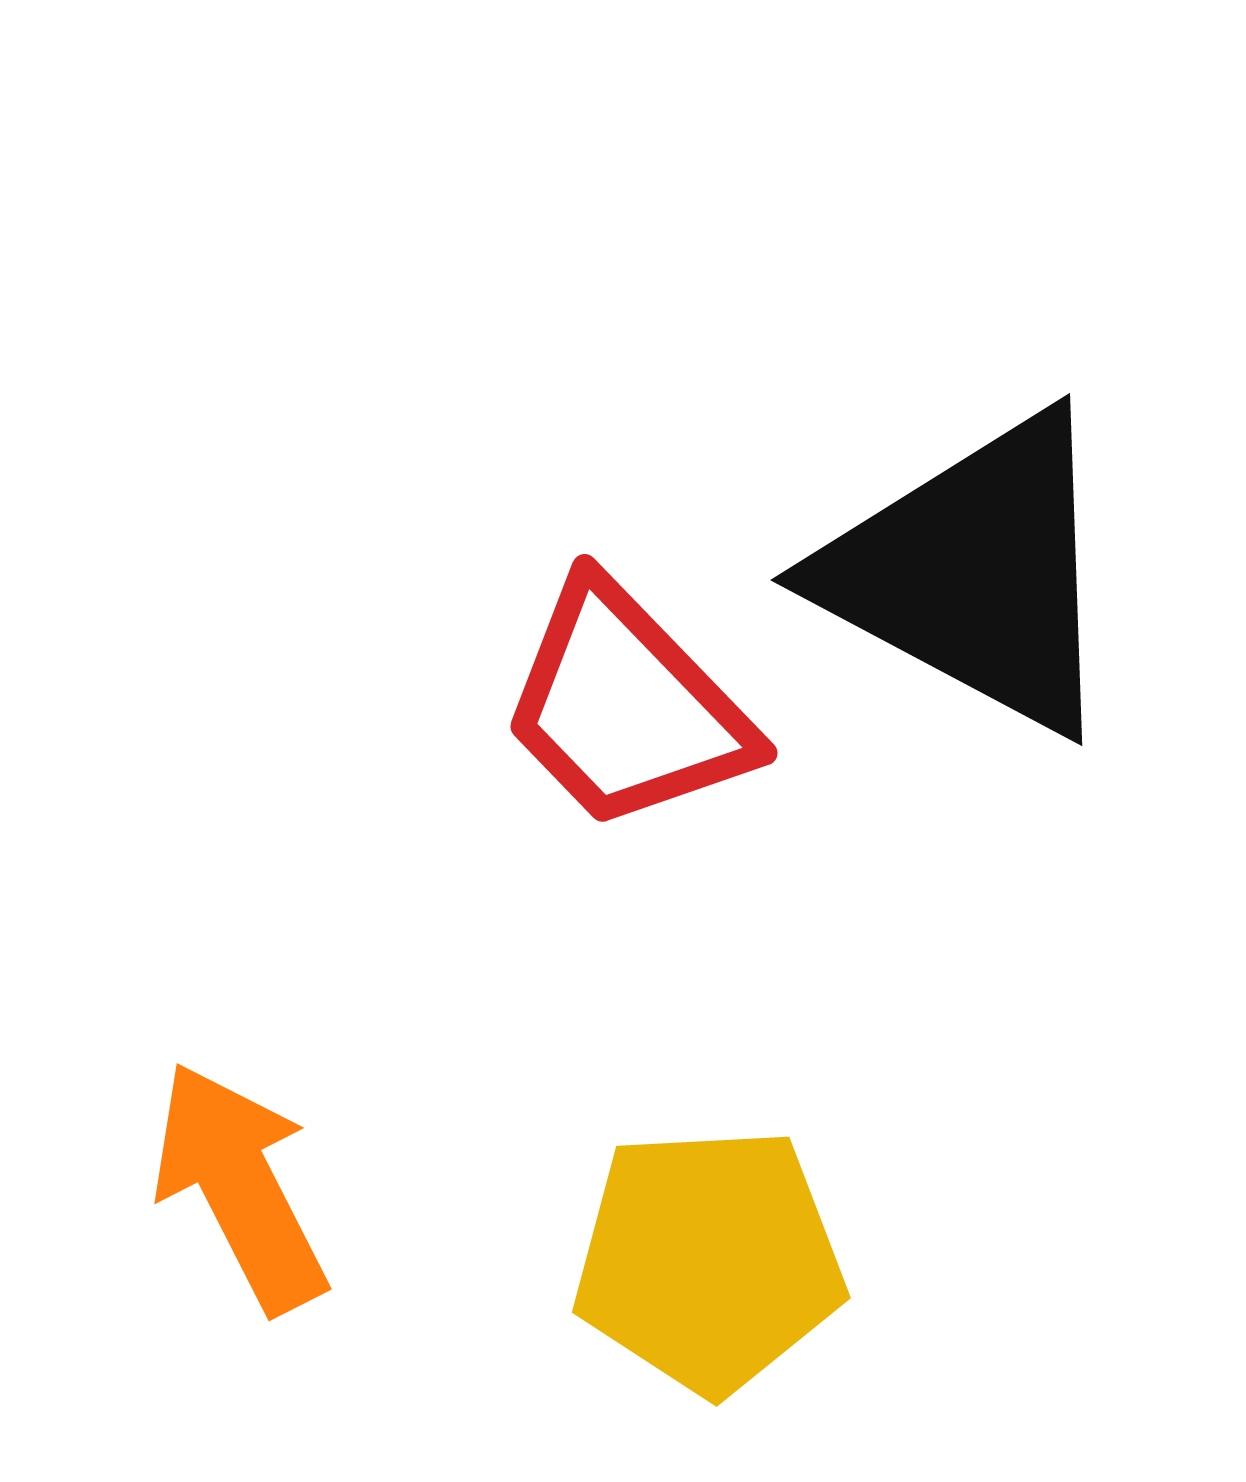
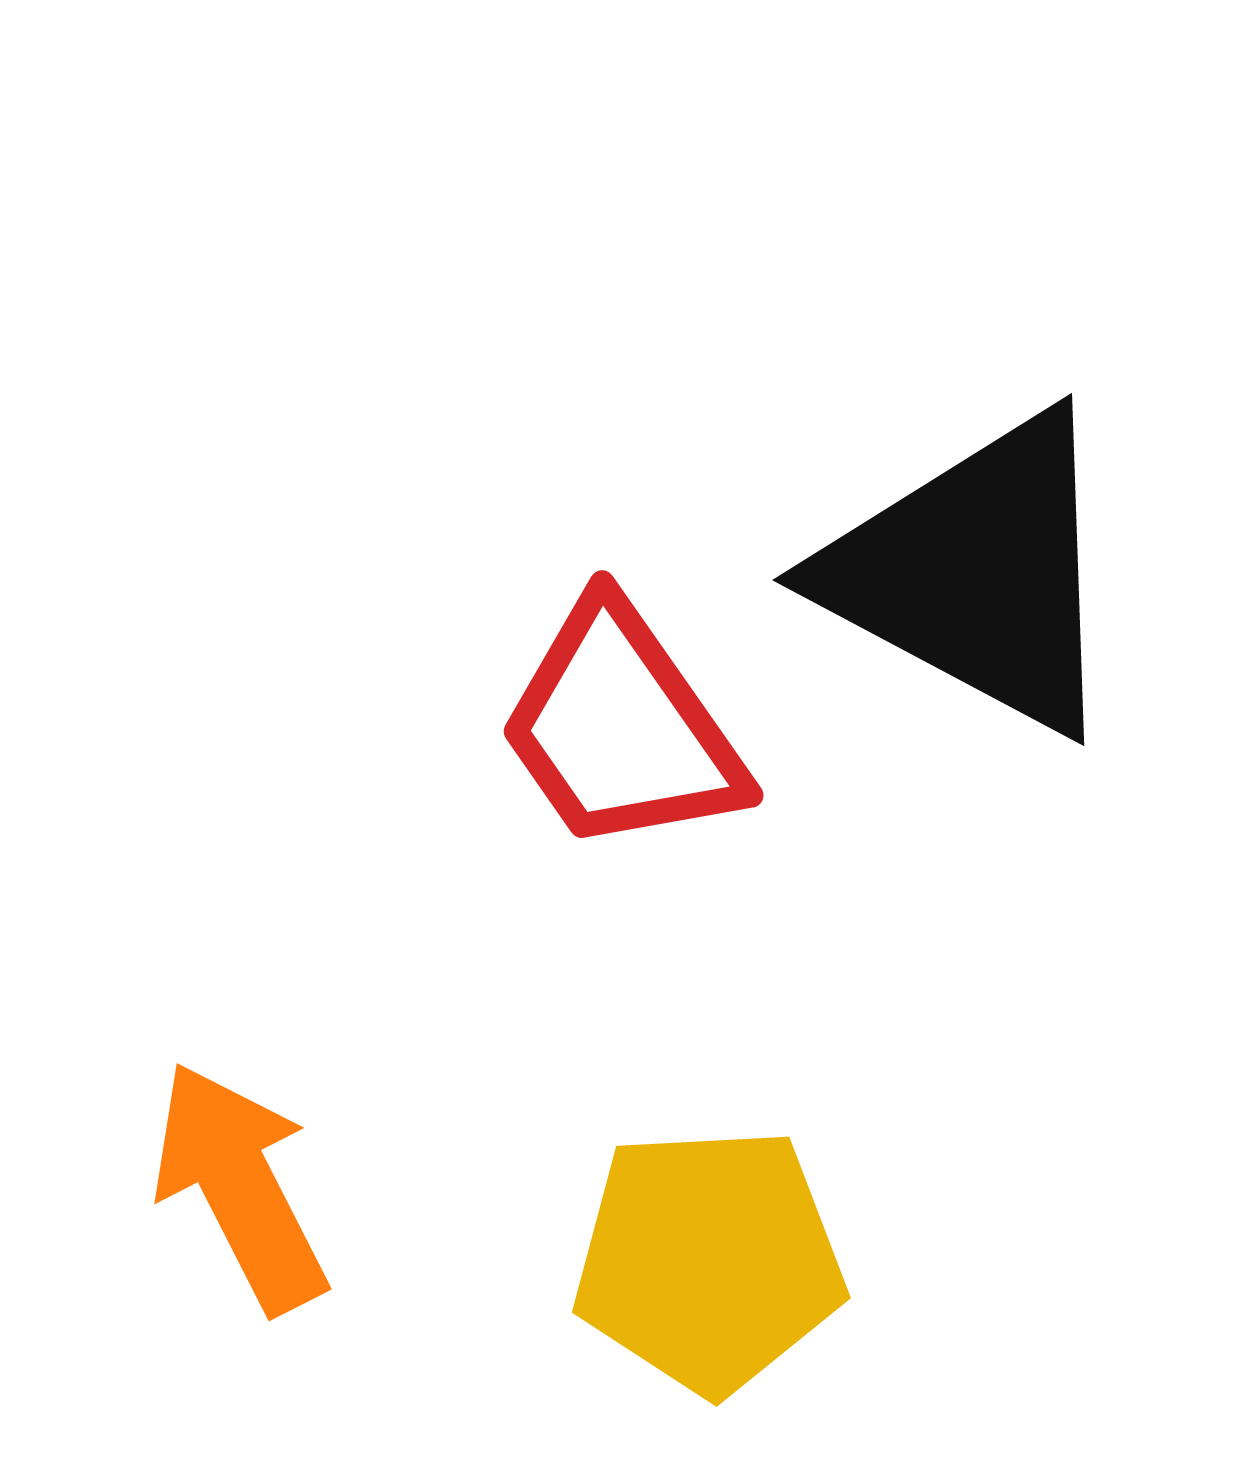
black triangle: moved 2 px right
red trapezoid: moved 5 px left, 21 px down; rotated 9 degrees clockwise
